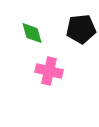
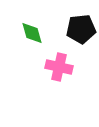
pink cross: moved 10 px right, 4 px up
